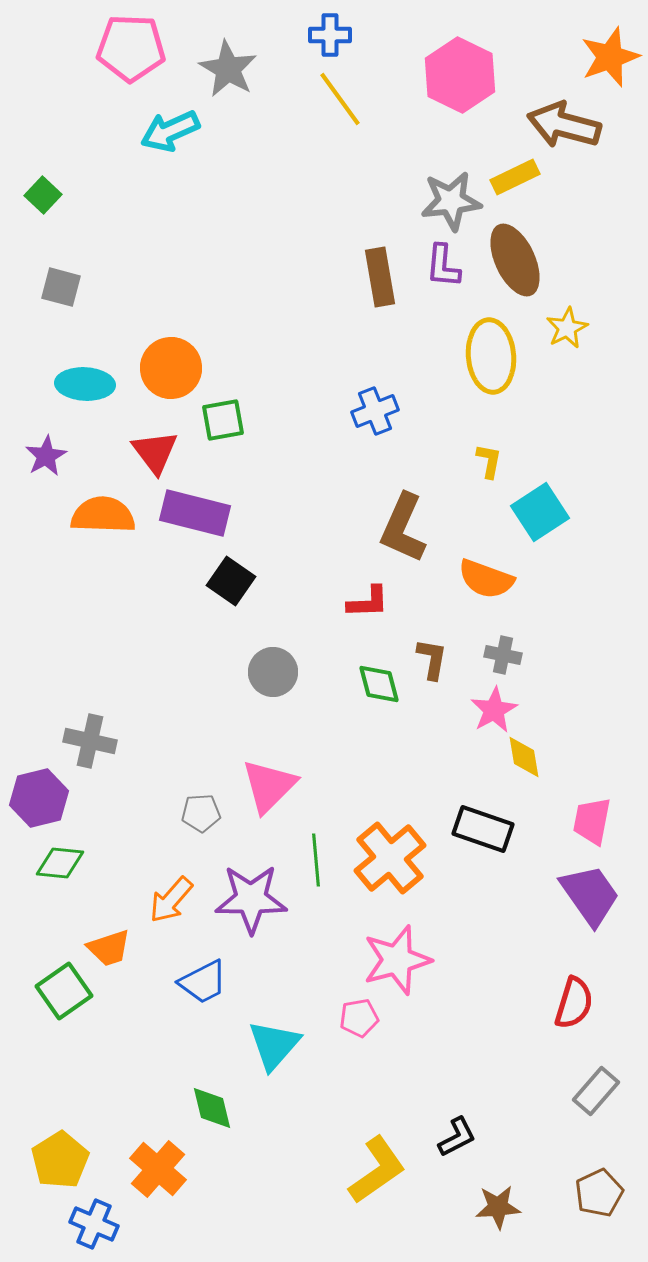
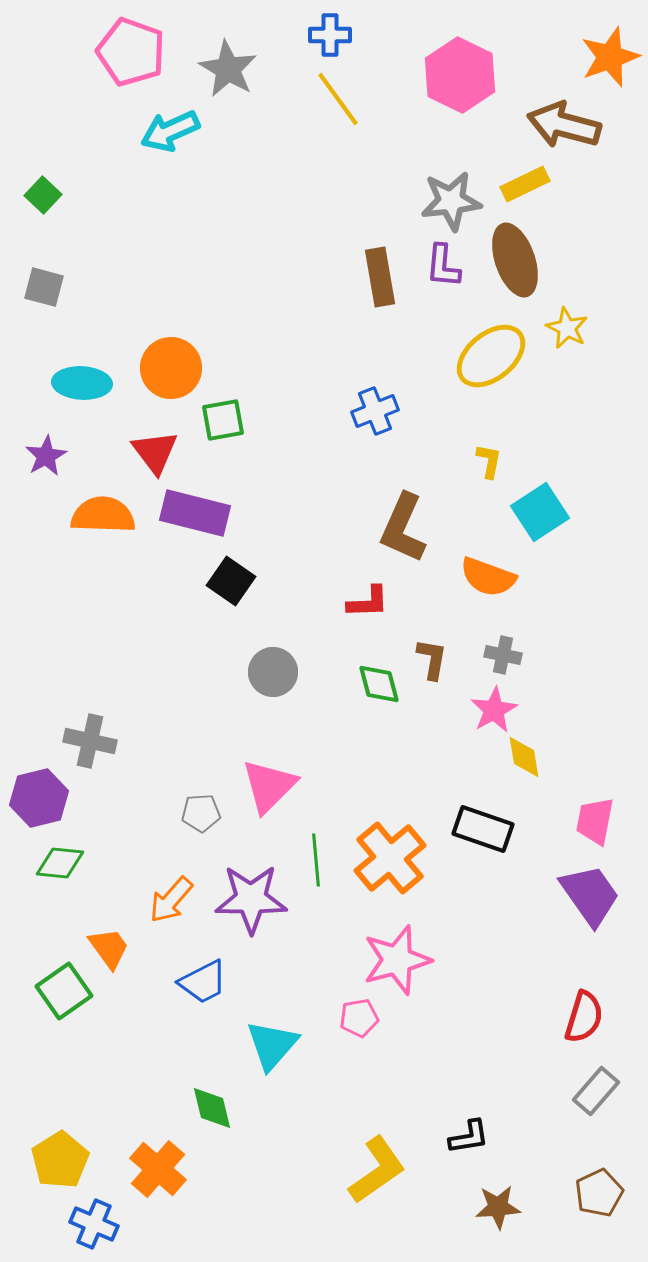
pink pentagon at (131, 48): moved 4 px down; rotated 18 degrees clockwise
yellow line at (340, 99): moved 2 px left
yellow rectangle at (515, 177): moved 10 px right, 7 px down
brown ellipse at (515, 260): rotated 6 degrees clockwise
gray square at (61, 287): moved 17 px left
yellow star at (567, 328): rotated 18 degrees counterclockwise
yellow ellipse at (491, 356): rotated 56 degrees clockwise
cyan ellipse at (85, 384): moved 3 px left, 1 px up
orange semicircle at (486, 579): moved 2 px right, 2 px up
pink trapezoid at (592, 821): moved 3 px right
orange trapezoid at (109, 948): rotated 108 degrees counterclockwise
red semicircle at (574, 1003): moved 10 px right, 14 px down
cyan triangle at (274, 1045): moved 2 px left
black L-shape at (457, 1137): moved 12 px right; rotated 18 degrees clockwise
